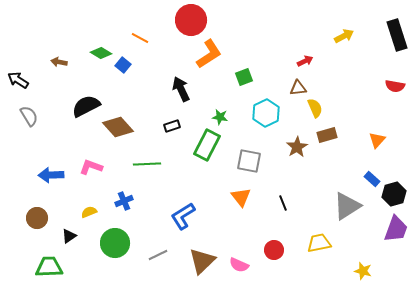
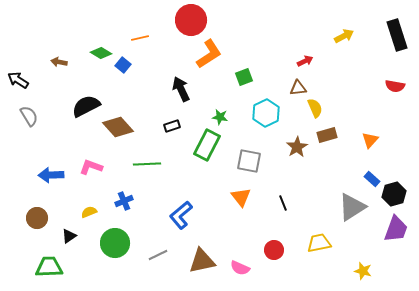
orange line at (140, 38): rotated 42 degrees counterclockwise
orange triangle at (377, 140): moved 7 px left
gray triangle at (347, 206): moved 5 px right, 1 px down
blue L-shape at (183, 216): moved 2 px left, 1 px up; rotated 8 degrees counterclockwise
brown triangle at (202, 261): rotated 32 degrees clockwise
pink semicircle at (239, 265): moved 1 px right, 3 px down
